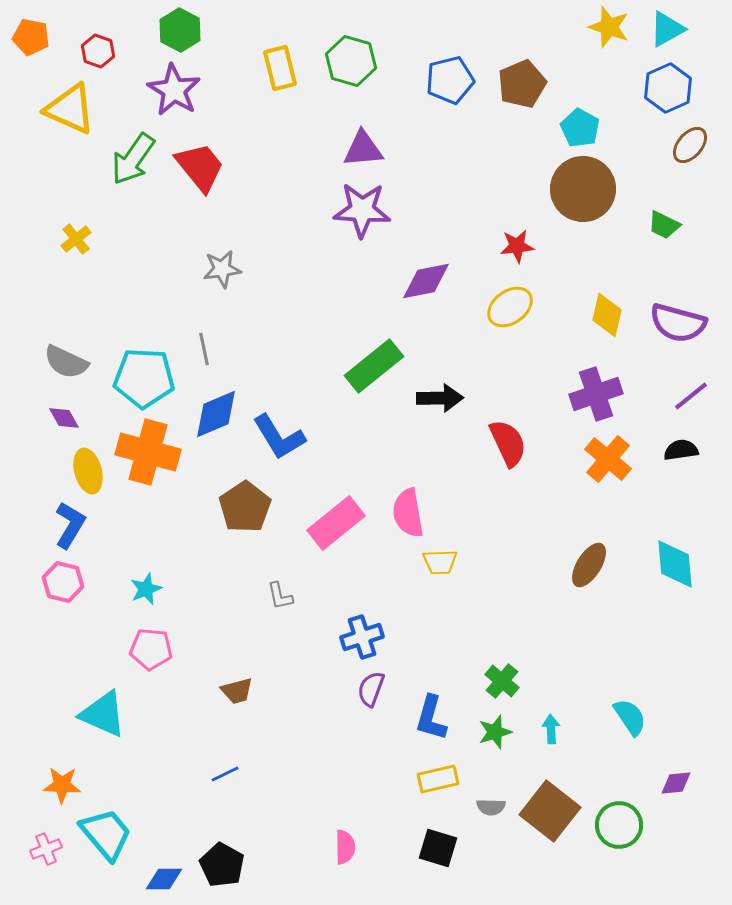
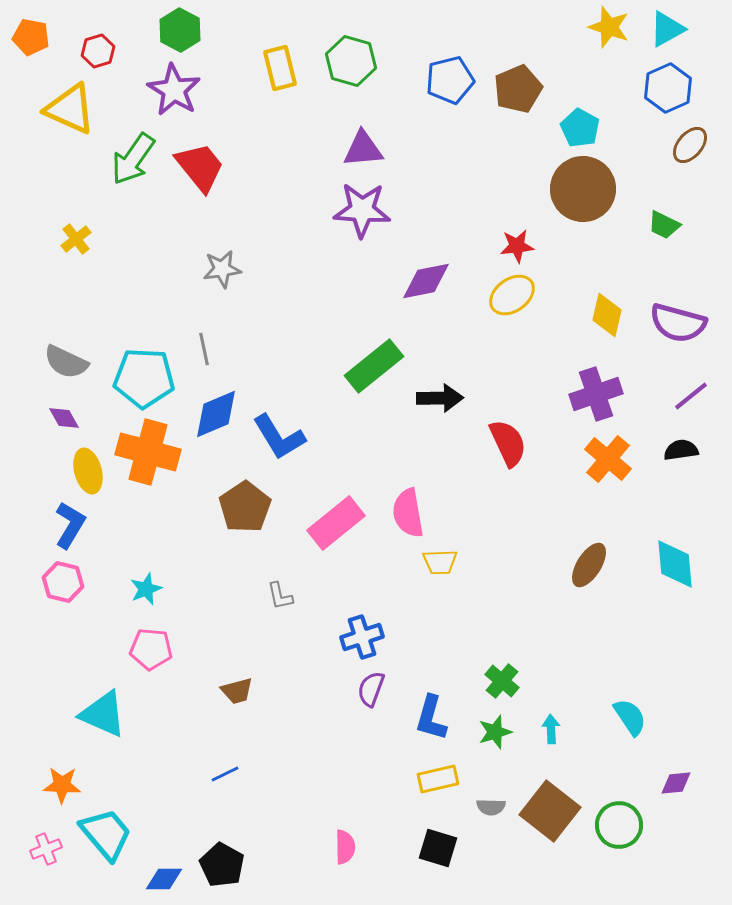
red hexagon at (98, 51): rotated 24 degrees clockwise
brown pentagon at (522, 84): moved 4 px left, 5 px down
yellow ellipse at (510, 307): moved 2 px right, 12 px up
